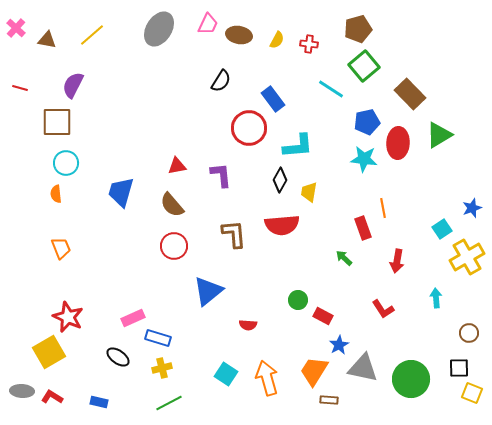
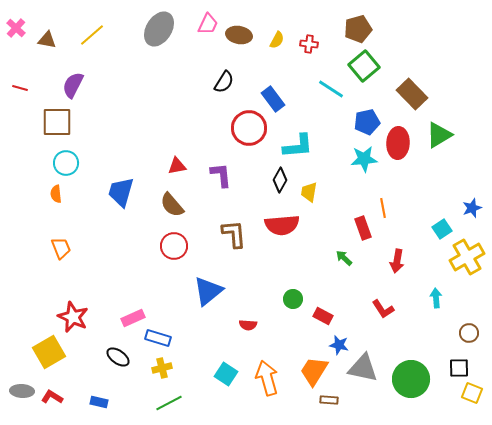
black semicircle at (221, 81): moved 3 px right, 1 px down
brown rectangle at (410, 94): moved 2 px right
cyan star at (364, 159): rotated 12 degrees counterclockwise
green circle at (298, 300): moved 5 px left, 1 px up
red star at (68, 317): moved 5 px right
blue star at (339, 345): rotated 30 degrees counterclockwise
